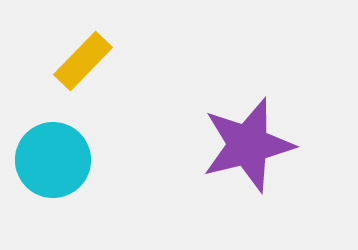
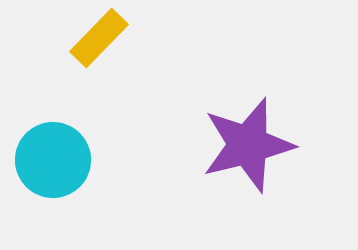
yellow rectangle: moved 16 px right, 23 px up
